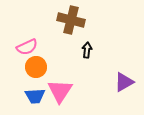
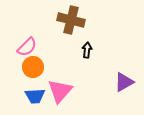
pink semicircle: rotated 20 degrees counterclockwise
orange circle: moved 3 px left
pink triangle: rotated 8 degrees clockwise
